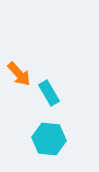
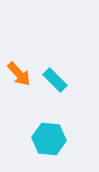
cyan rectangle: moved 6 px right, 13 px up; rotated 15 degrees counterclockwise
